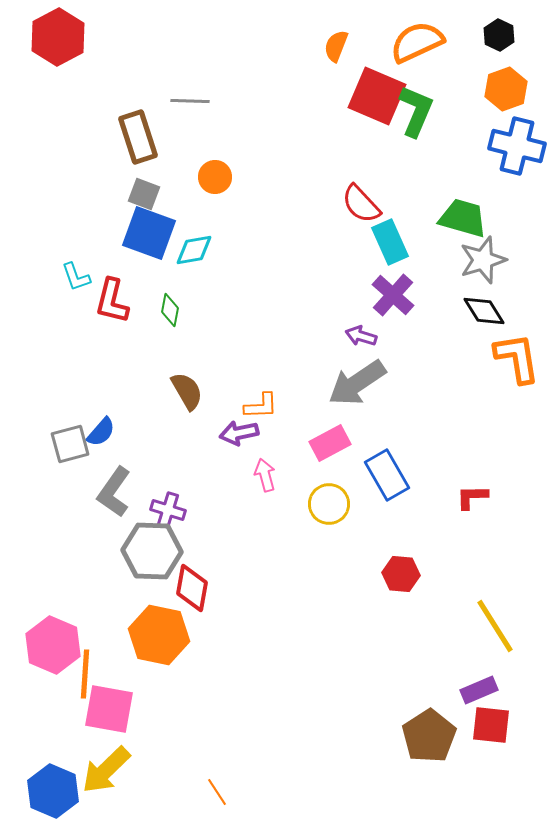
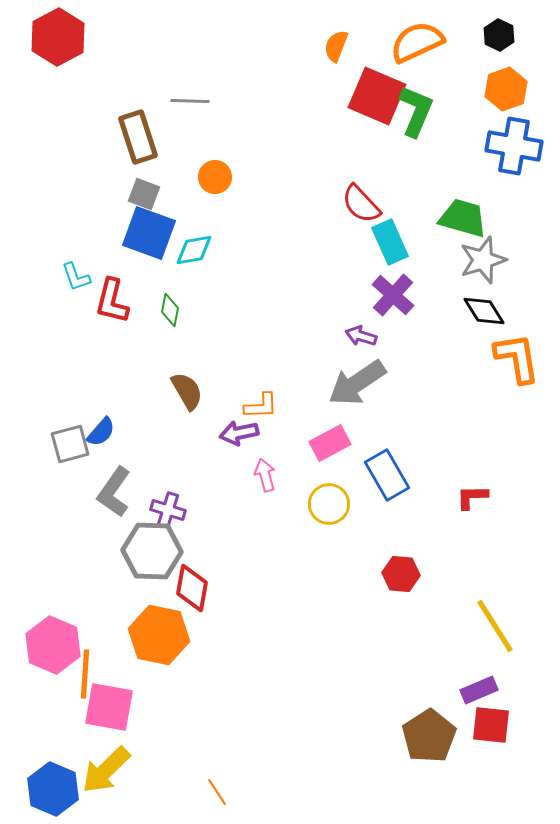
blue cross at (517, 146): moved 3 px left; rotated 4 degrees counterclockwise
pink square at (109, 709): moved 2 px up
blue hexagon at (53, 791): moved 2 px up
